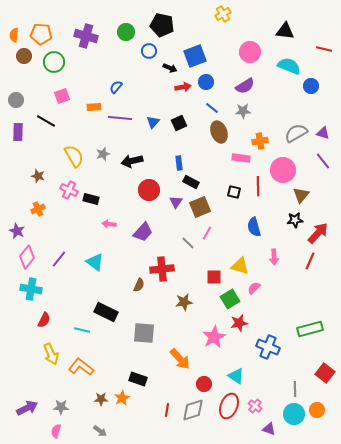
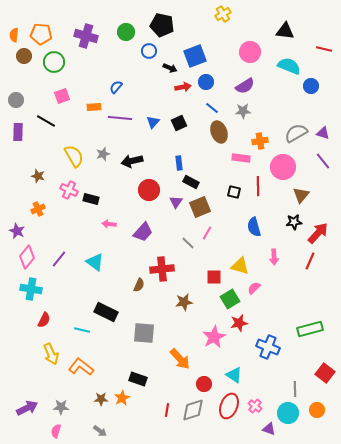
pink circle at (283, 170): moved 3 px up
black star at (295, 220): moved 1 px left, 2 px down
cyan triangle at (236, 376): moved 2 px left, 1 px up
cyan circle at (294, 414): moved 6 px left, 1 px up
